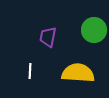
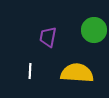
yellow semicircle: moved 1 px left
